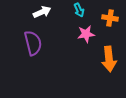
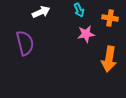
white arrow: moved 1 px left
purple semicircle: moved 8 px left
orange arrow: rotated 15 degrees clockwise
